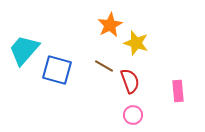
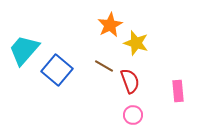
blue square: rotated 24 degrees clockwise
